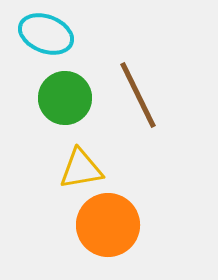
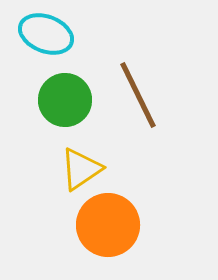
green circle: moved 2 px down
yellow triangle: rotated 24 degrees counterclockwise
